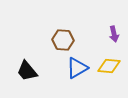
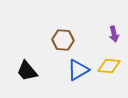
blue triangle: moved 1 px right, 2 px down
